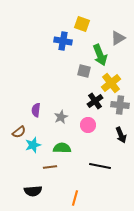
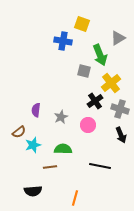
gray cross: moved 4 px down; rotated 12 degrees clockwise
green semicircle: moved 1 px right, 1 px down
